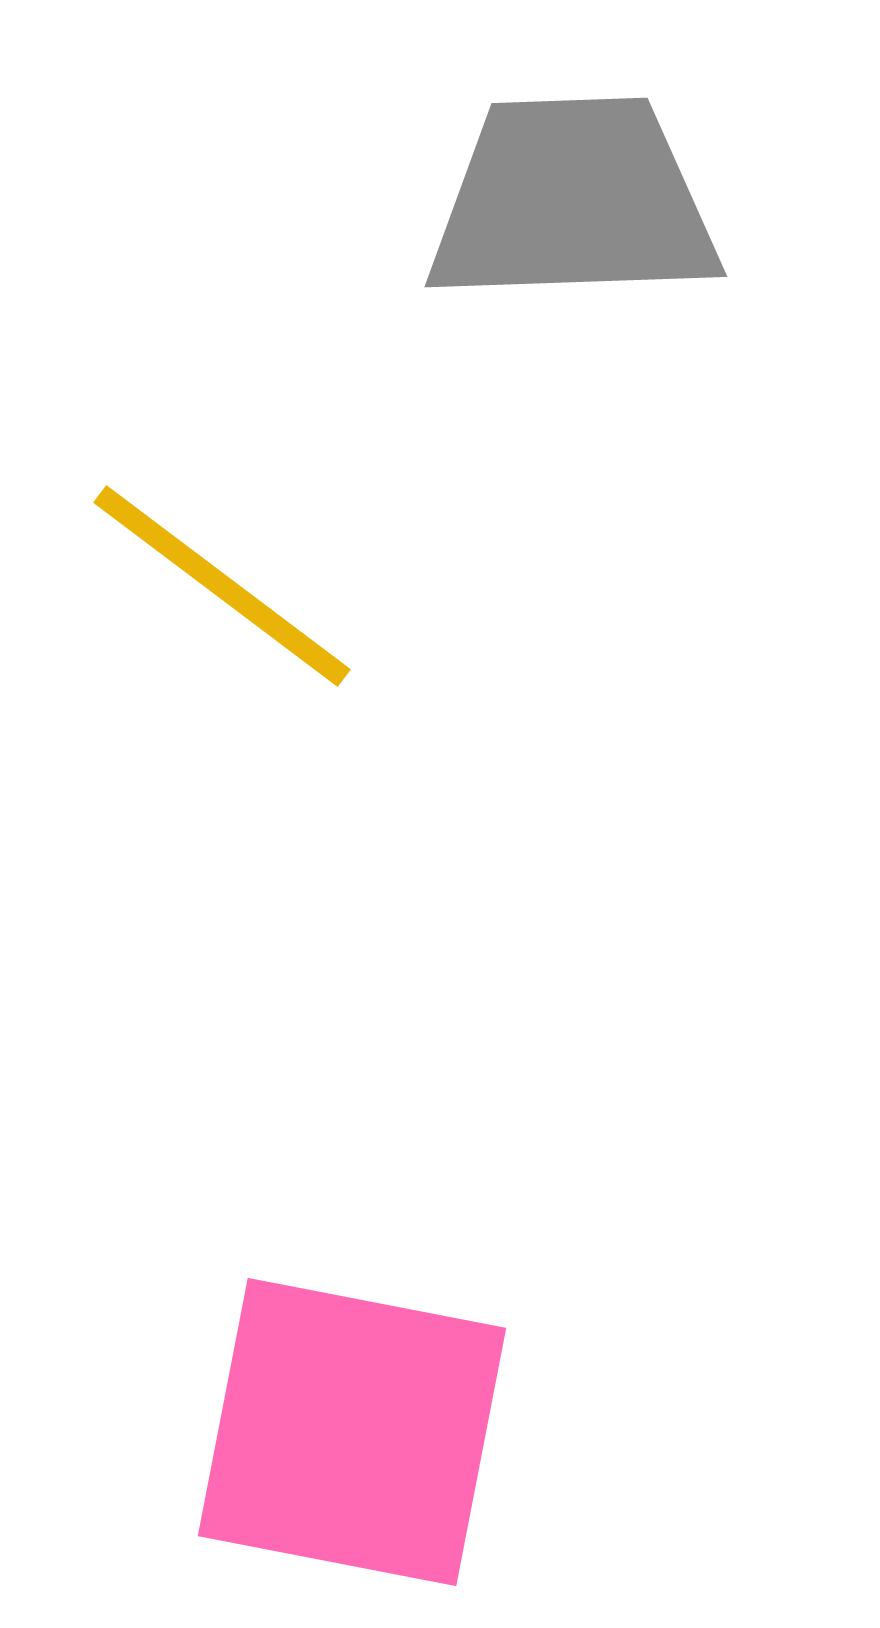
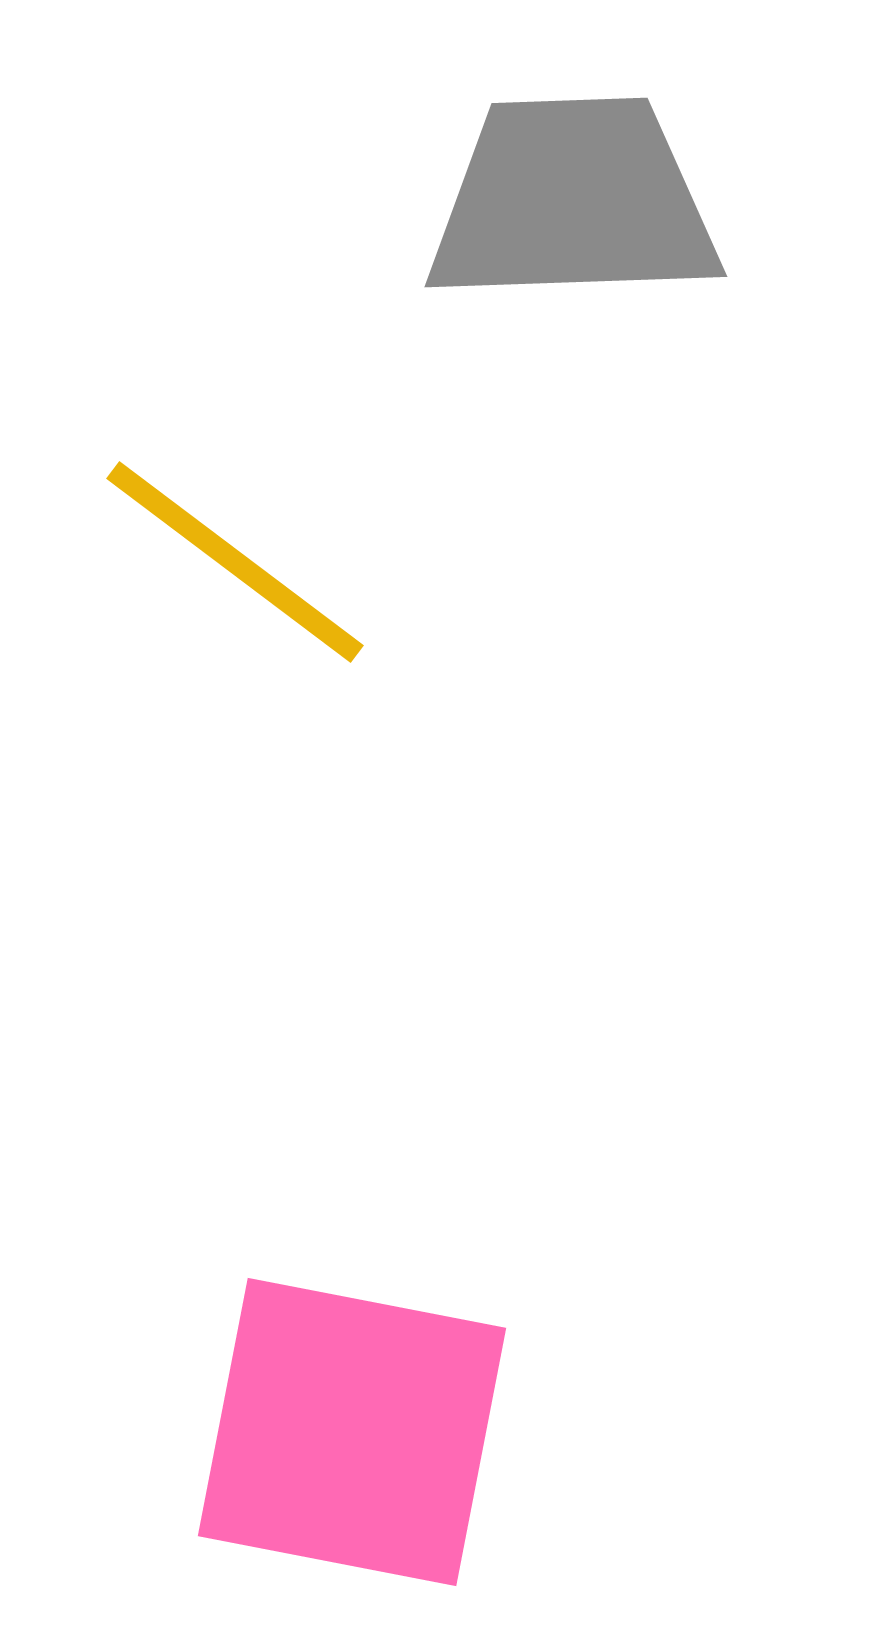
yellow line: moved 13 px right, 24 px up
